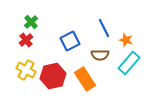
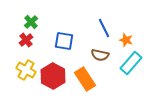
blue square: moved 6 px left; rotated 36 degrees clockwise
brown semicircle: rotated 12 degrees clockwise
cyan rectangle: moved 2 px right
red hexagon: rotated 20 degrees counterclockwise
